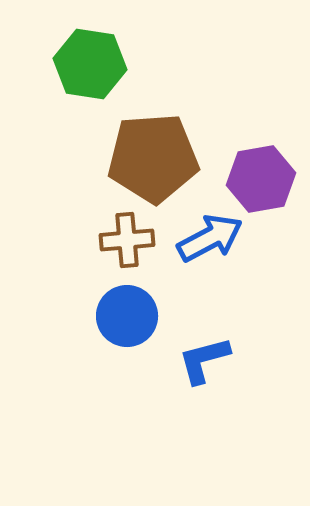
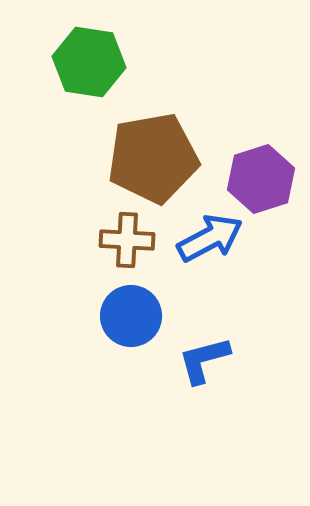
green hexagon: moved 1 px left, 2 px up
brown pentagon: rotated 6 degrees counterclockwise
purple hexagon: rotated 8 degrees counterclockwise
brown cross: rotated 8 degrees clockwise
blue circle: moved 4 px right
